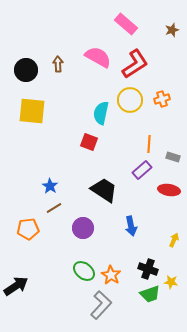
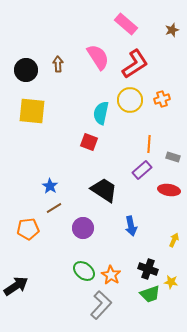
pink semicircle: rotated 28 degrees clockwise
